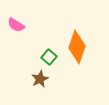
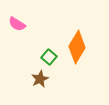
pink semicircle: moved 1 px right, 1 px up
orange diamond: rotated 12 degrees clockwise
